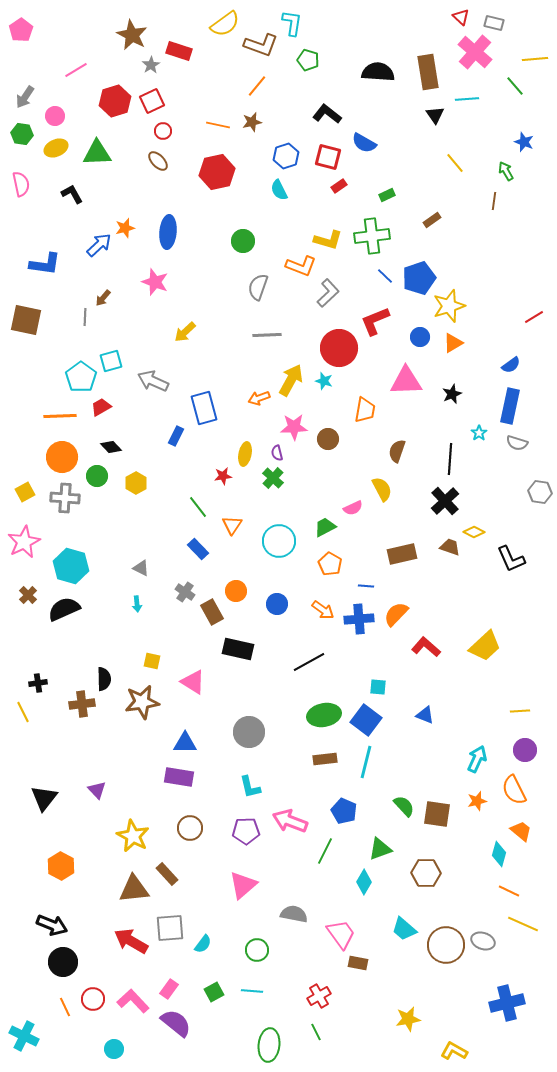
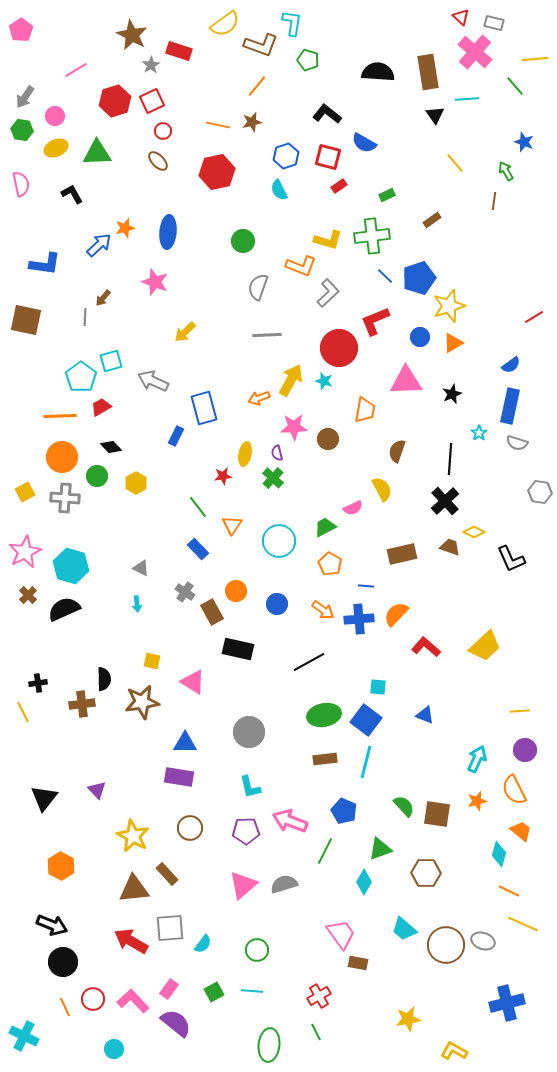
green hexagon at (22, 134): moved 4 px up
pink star at (24, 542): moved 1 px right, 10 px down
gray semicircle at (294, 914): moved 10 px left, 30 px up; rotated 28 degrees counterclockwise
